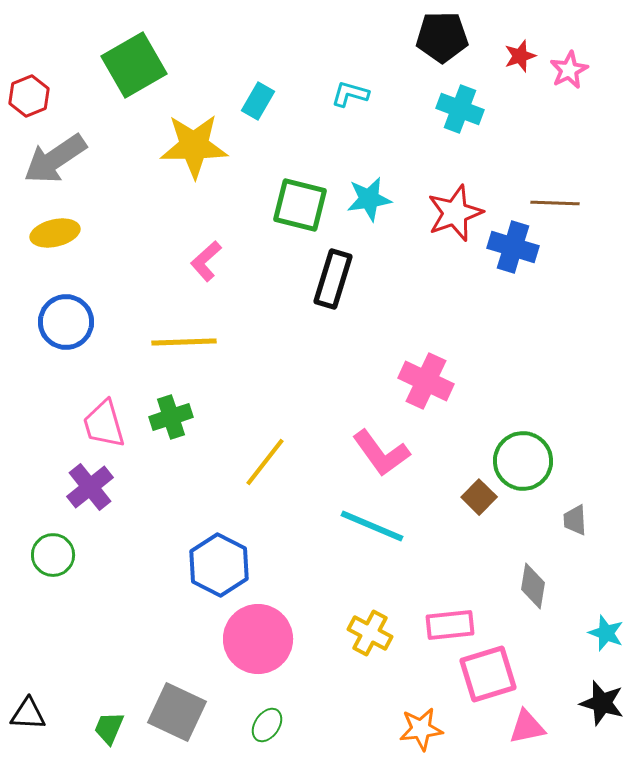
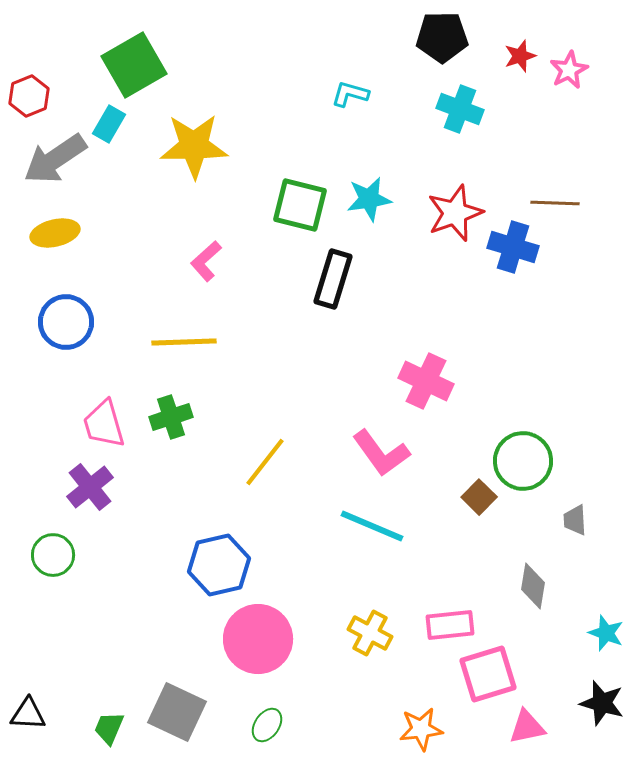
cyan rectangle at (258, 101): moved 149 px left, 23 px down
blue hexagon at (219, 565): rotated 20 degrees clockwise
